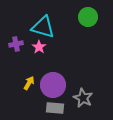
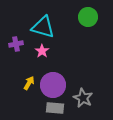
pink star: moved 3 px right, 4 px down
